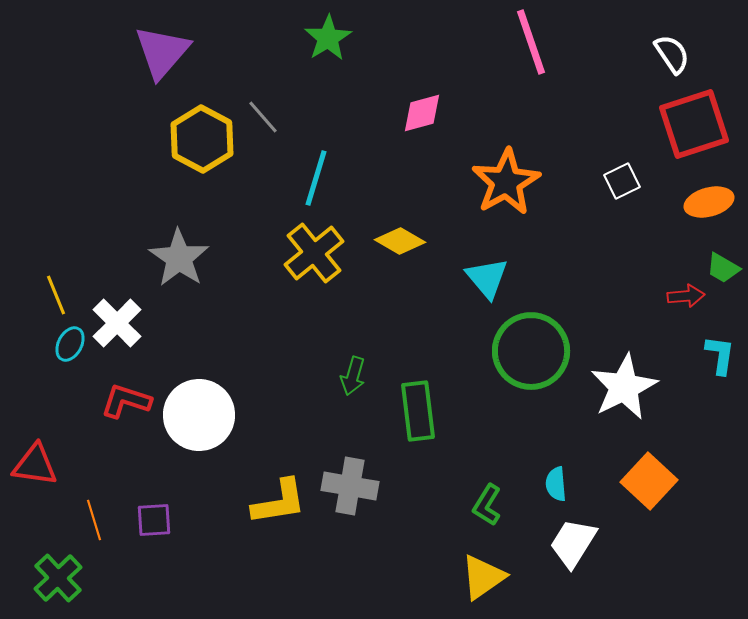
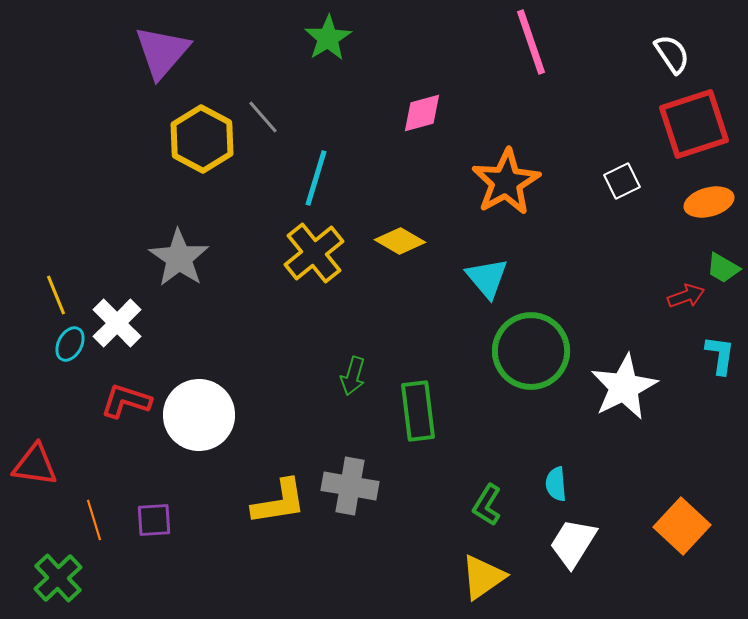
red arrow: rotated 15 degrees counterclockwise
orange square: moved 33 px right, 45 px down
